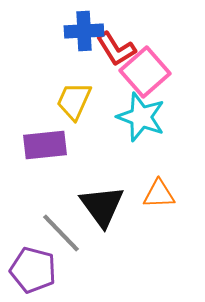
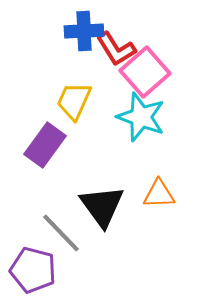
purple rectangle: rotated 48 degrees counterclockwise
